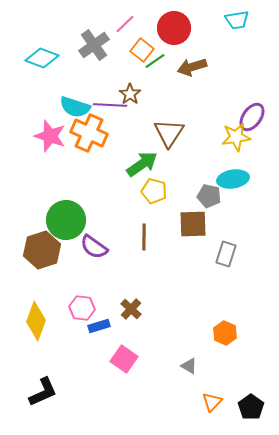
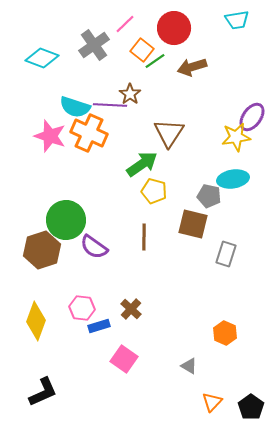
brown square: rotated 16 degrees clockwise
